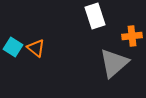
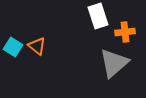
white rectangle: moved 3 px right
orange cross: moved 7 px left, 4 px up
orange triangle: moved 1 px right, 2 px up
